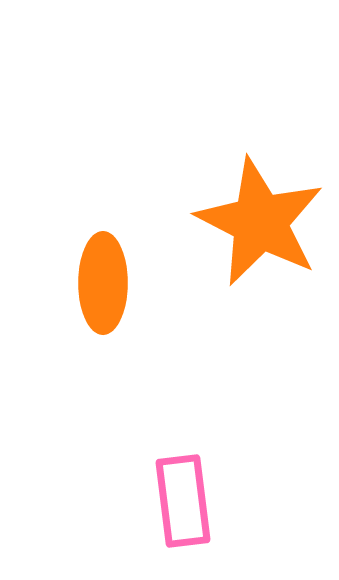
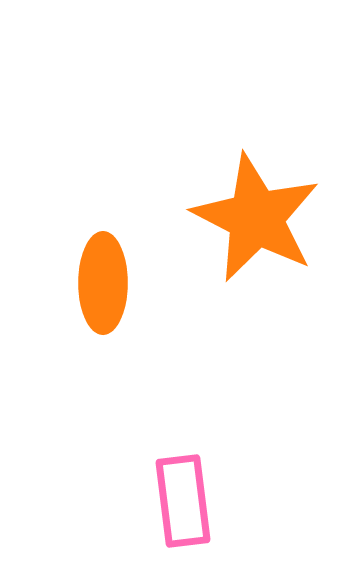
orange star: moved 4 px left, 4 px up
